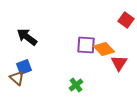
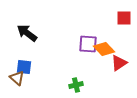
red square: moved 2 px left, 2 px up; rotated 35 degrees counterclockwise
black arrow: moved 4 px up
purple square: moved 2 px right, 1 px up
red triangle: rotated 24 degrees clockwise
blue square: rotated 28 degrees clockwise
green cross: rotated 24 degrees clockwise
